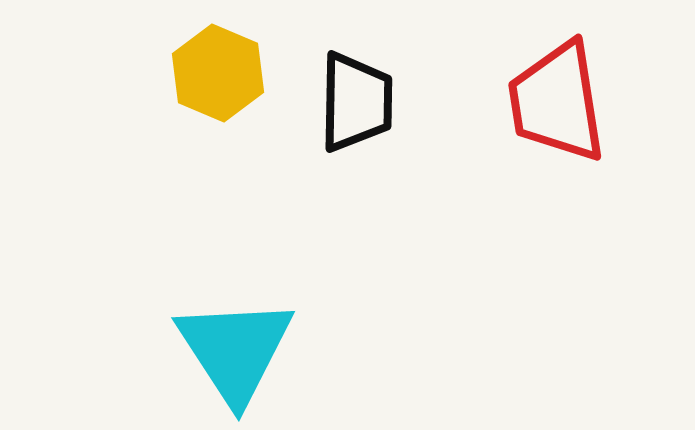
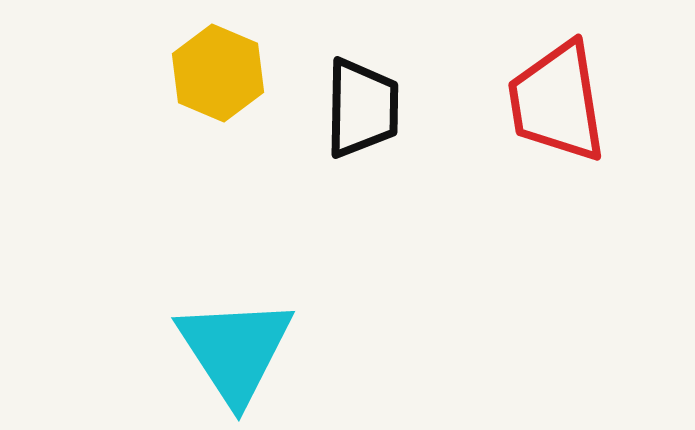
black trapezoid: moved 6 px right, 6 px down
